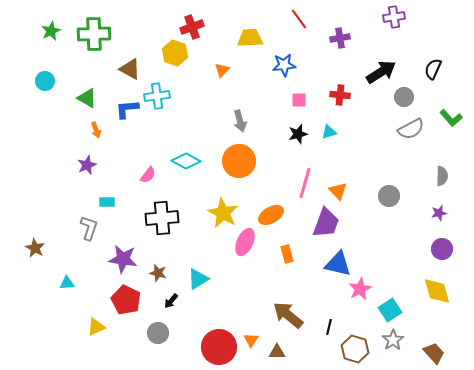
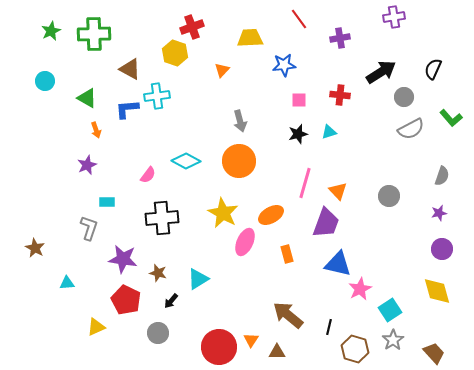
gray semicircle at (442, 176): rotated 18 degrees clockwise
